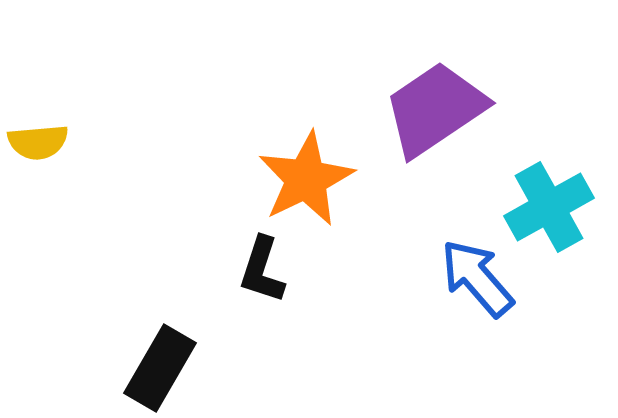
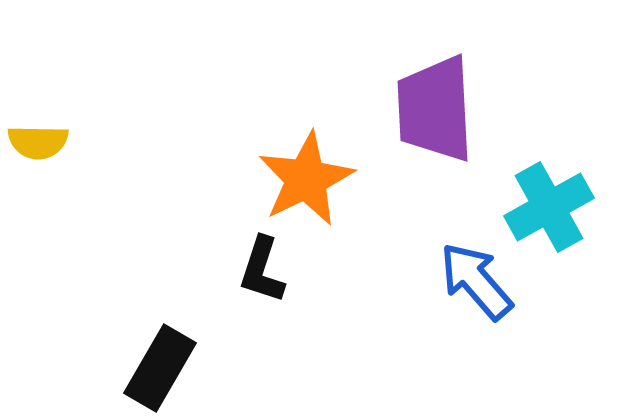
purple trapezoid: rotated 59 degrees counterclockwise
yellow semicircle: rotated 6 degrees clockwise
blue arrow: moved 1 px left, 3 px down
